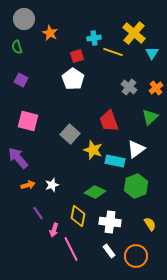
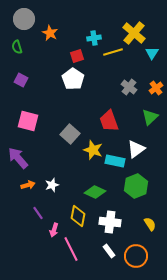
yellow line: rotated 36 degrees counterclockwise
